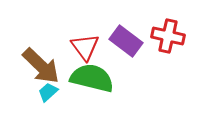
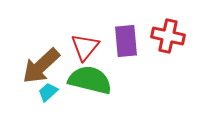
purple rectangle: rotated 48 degrees clockwise
red triangle: rotated 16 degrees clockwise
brown arrow: rotated 93 degrees clockwise
green semicircle: moved 2 px left, 2 px down
